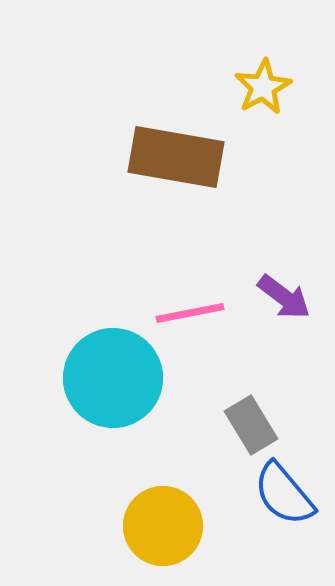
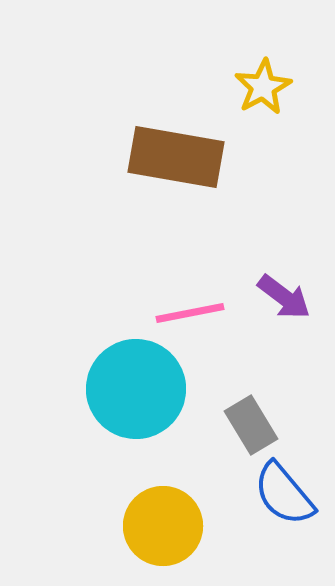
cyan circle: moved 23 px right, 11 px down
